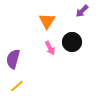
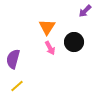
purple arrow: moved 3 px right
orange triangle: moved 6 px down
black circle: moved 2 px right
